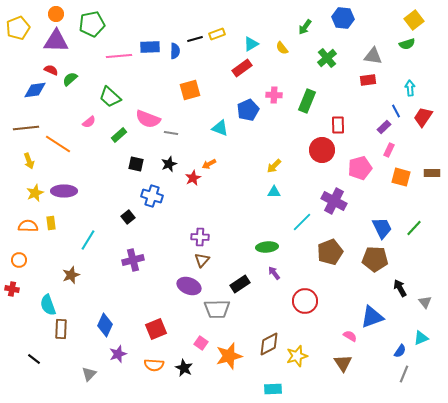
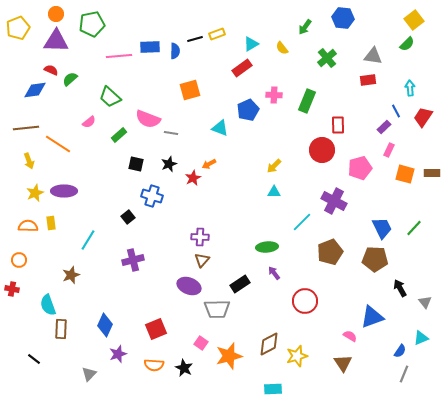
green semicircle at (407, 44): rotated 28 degrees counterclockwise
orange square at (401, 177): moved 4 px right, 3 px up
